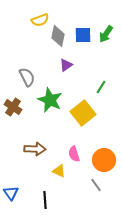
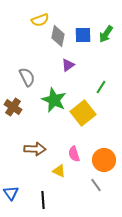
purple triangle: moved 2 px right
green star: moved 4 px right
black line: moved 2 px left
